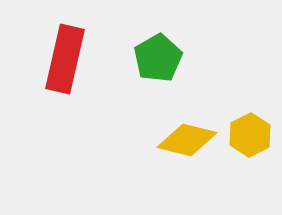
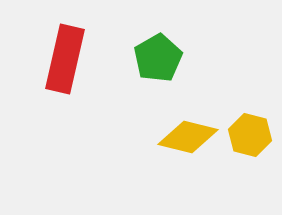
yellow hexagon: rotated 18 degrees counterclockwise
yellow diamond: moved 1 px right, 3 px up
